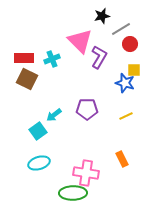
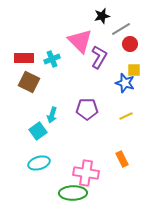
brown square: moved 2 px right, 3 px down
cyan arrow: moved 2 px left; rotated 35 degrees counterclockwise
